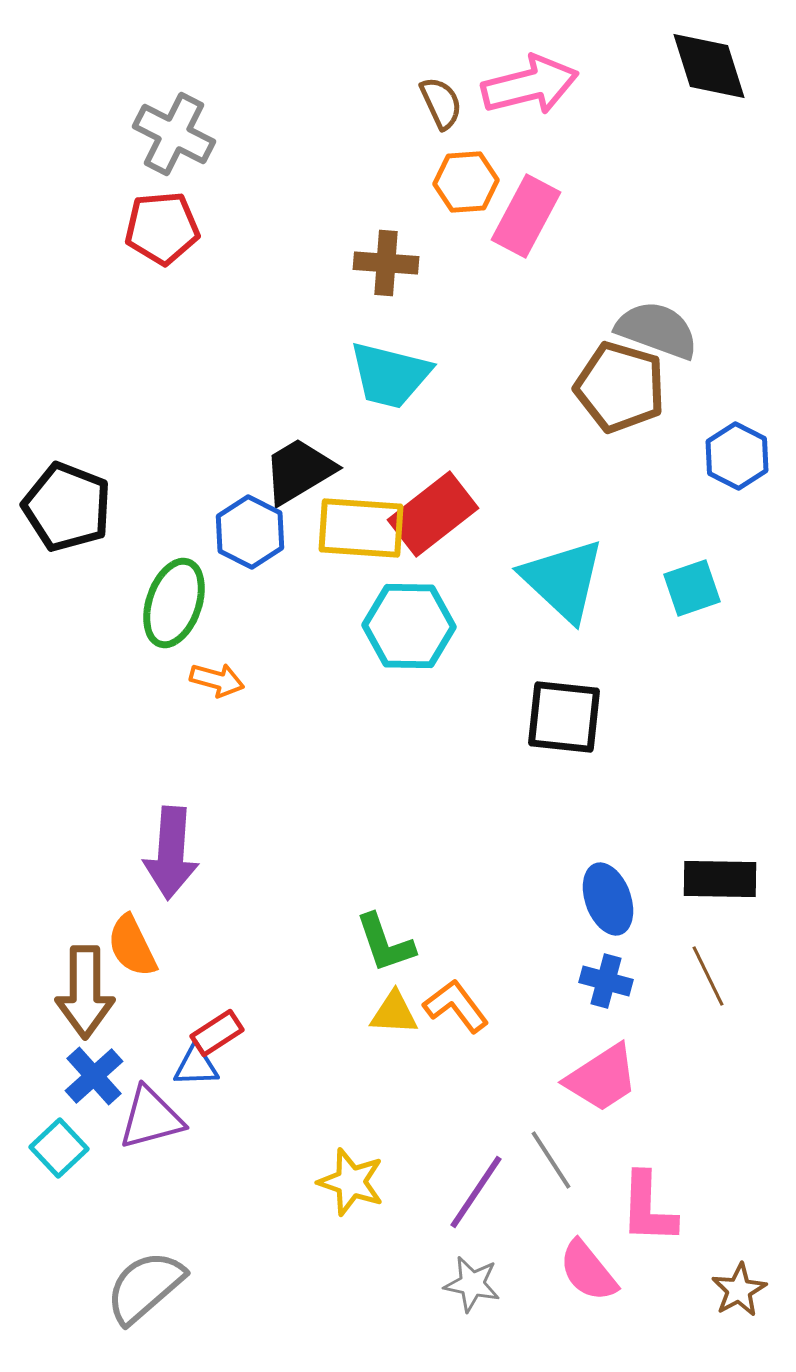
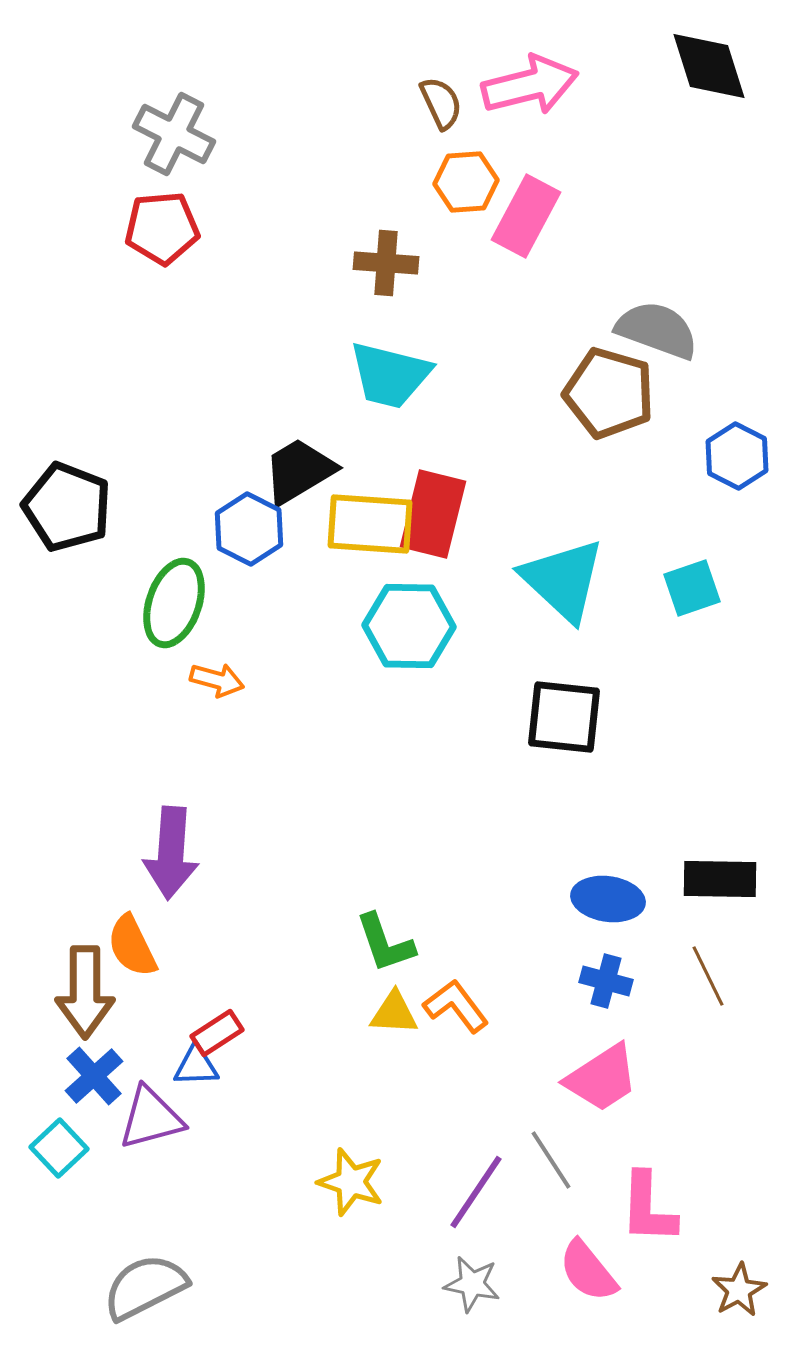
brown pentagon at (620, 387): moved 11 px left, 6 px down
red rectangle at (433, 514): rotated 38 degrees counterclockwise
yellow rectangle at (361, 528): moved 9 px right, 4 px up
blue hexagon at (250, 532): moved 1 px left, 3 px up
blue ellipse at (608, 899): rotated 62 degrees counterclockwise
gray semicircle at (145, 1287): rotated 14 degrees clockwise
